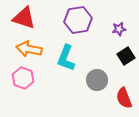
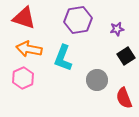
purple star: moved 2 px left
cyan L-shape: moved 3 px left
pink hexagon: rotated 15 degrees clockwise
